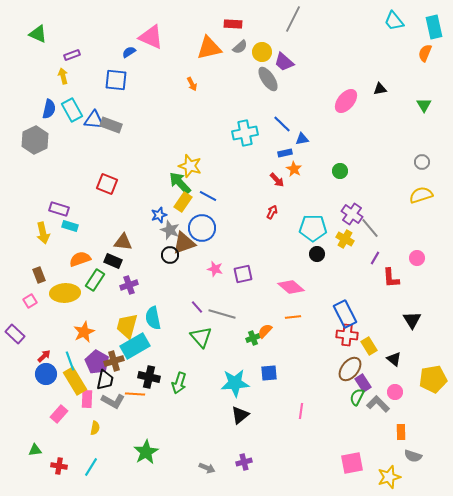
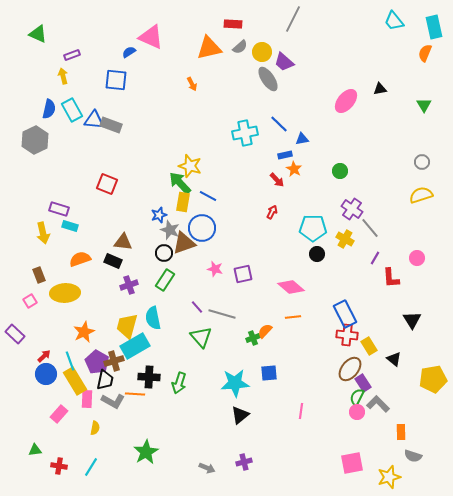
blue line at (282, 124): moved 3 px left
blue rectangle at (285, 153): moved 2 px down
yellow rectangle at (183, 202): rotated 24 degrees counterclockwise
purple cross at (352, 214): moved 5 px up
black circle at (170, 255): moved 6 px left, 2 px up
green rectangle at (95, 280): moved 70 px right
black cross at (149, 377): rotated 10 degrees counterclockwise
pink circle at (395, 392): moved 38 px left, 20 px down
